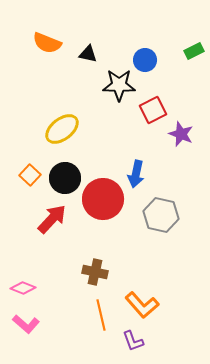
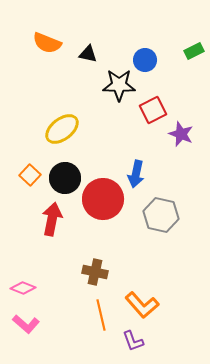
red arrow: rotated 32 degrees counterclockwise
